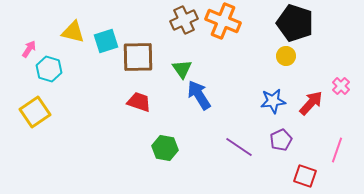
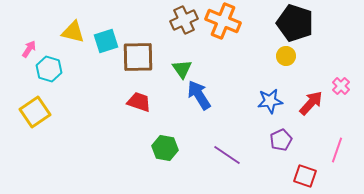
blue star: moved 3 px left
purple line: moved 12 px left, 8 px down
